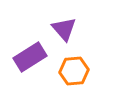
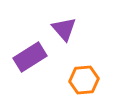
orange hexagon: moved 10 px right, 9 px down
